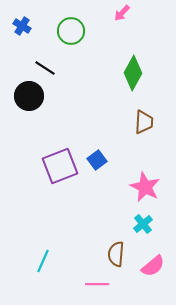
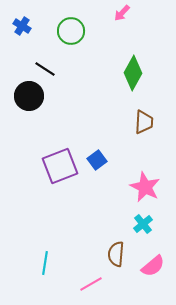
black line: moved 1 px down
cyan line: moved 2 px right, 2 px down; rotated 15 degrees counterclockwise
pink line: moved 6 px left; rotated 30 degrees counterclockwise
